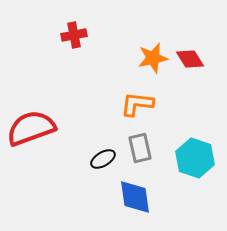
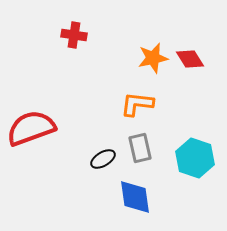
red cross: rotated 20 degrees clockwise
